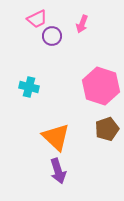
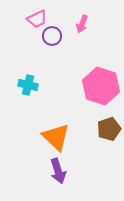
cyan cross: moved 1 px left, 2 px up
brown pentagon: moved 2 px right
